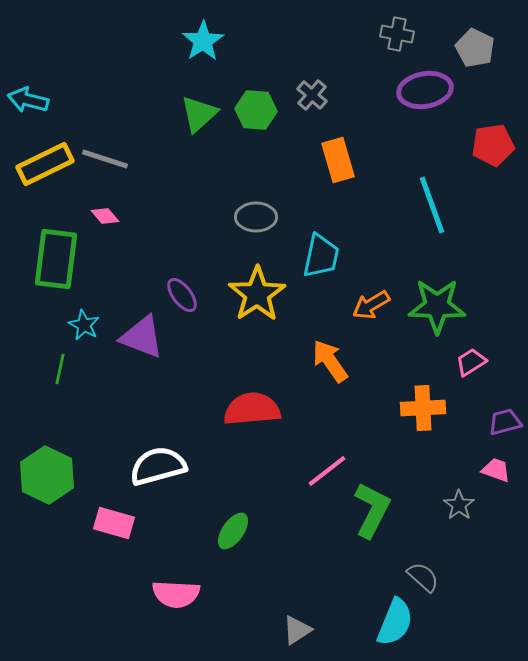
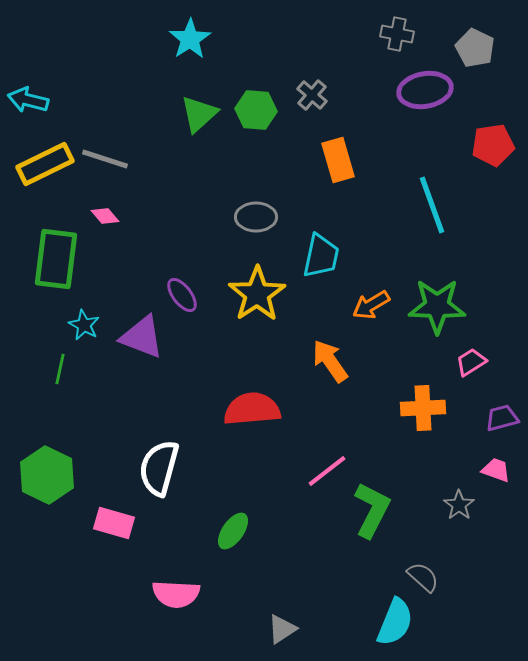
cyan star at (203, 41): moved 13 px left, 2 px up
purple trapezoid at (505, 422): moved 3 px left, 4 px up
white semicircle at (158, 466): moved 1 px right, 2 px down; rotated 60 degrees counterclockwise
gray triangle at (297, 630): moved 15 px left, 1 px up
